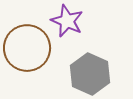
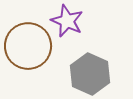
brown circle: moved 1 px right, 2 px up
